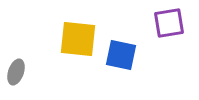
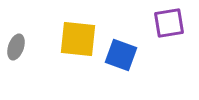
blue square: rotated 8 degrees clockwise
gray ellipse: moved 25 px up
